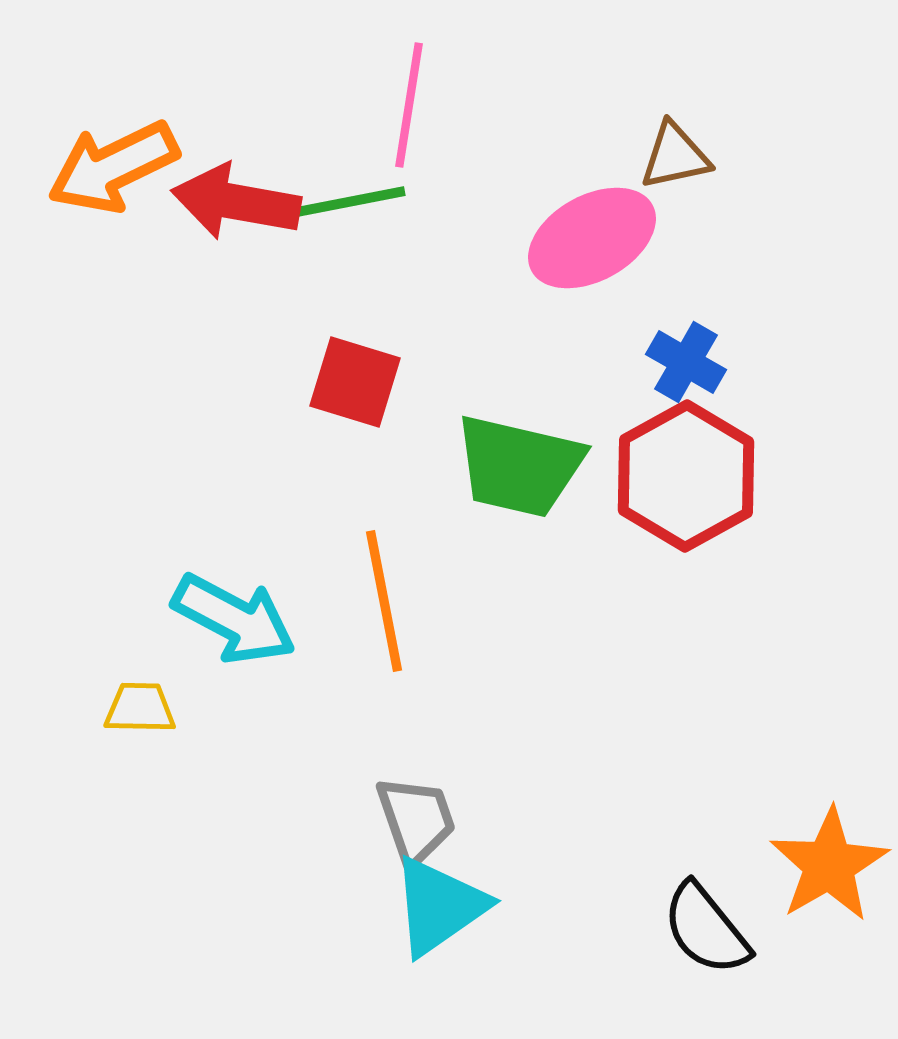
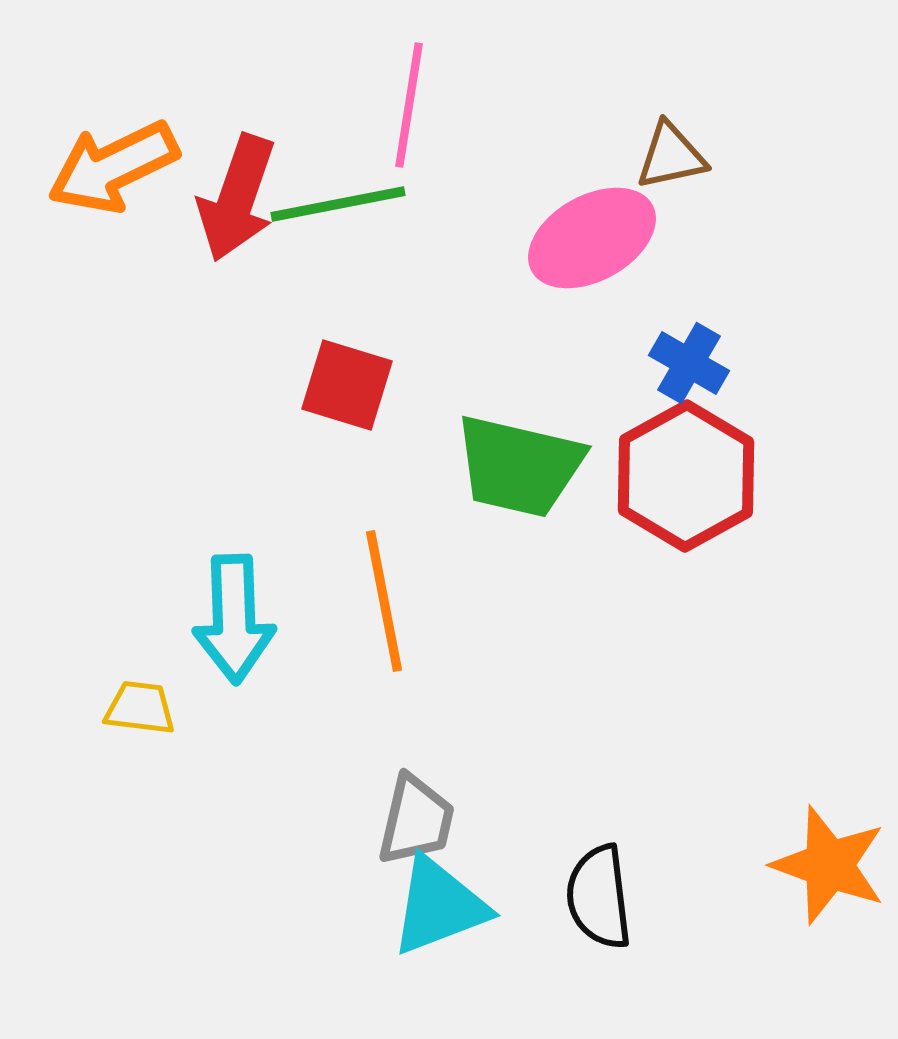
brown triangle: moved 4 px left
red arrow: moved 1 px right, 4 px up; rotated 81 degrees counterclockwise
blue cross: moved 3 px right, 1 px down
red square: moved 8 px left, 3 px down
cyan arrow: rotated 60 degrees clockwise
yellow trapezoid: rotated 6 degrees clockwise
gray trapezoid: rotated 32 degrees clockwise
orange star: rotated 22 degrees counterclockwise
cyan triangle: rotated 14 degrees clockwise
black semicircle: moved 107 px left, 32 px up; rotated 32 degrees clockwise
